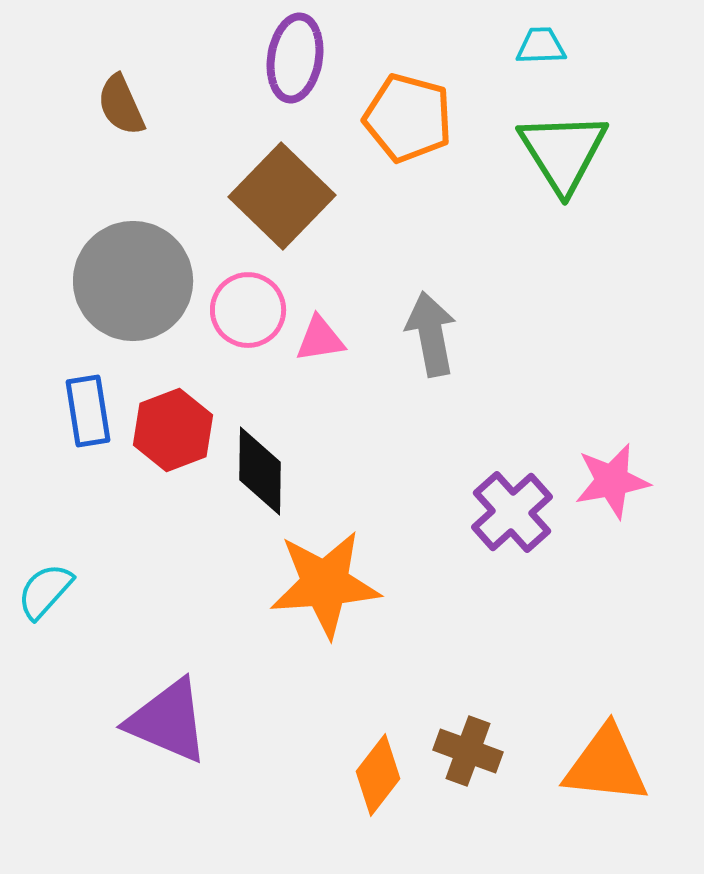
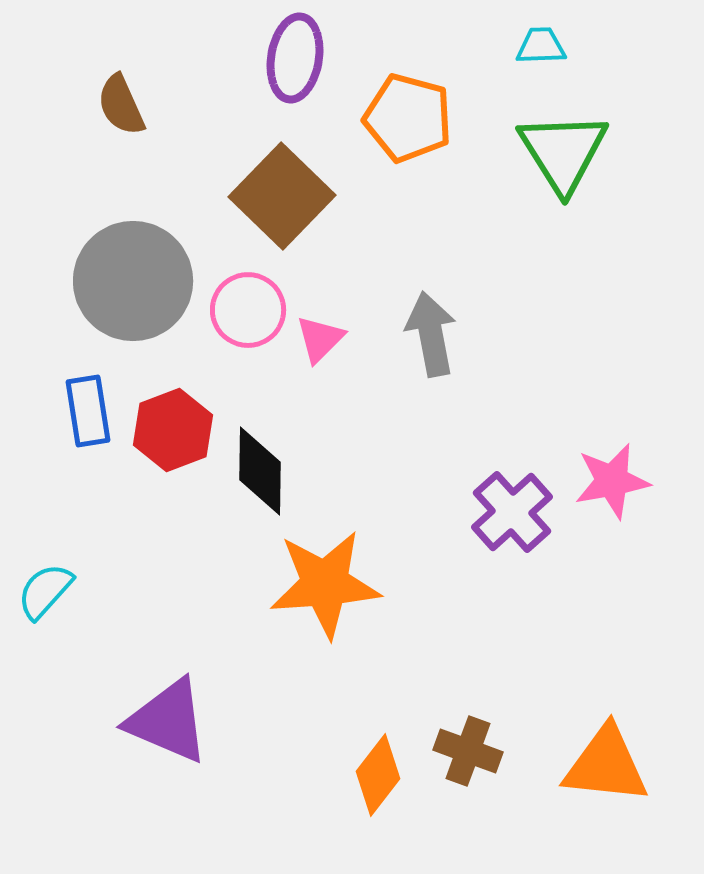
pink triangle: rotated 36 degrees counterclockwise
